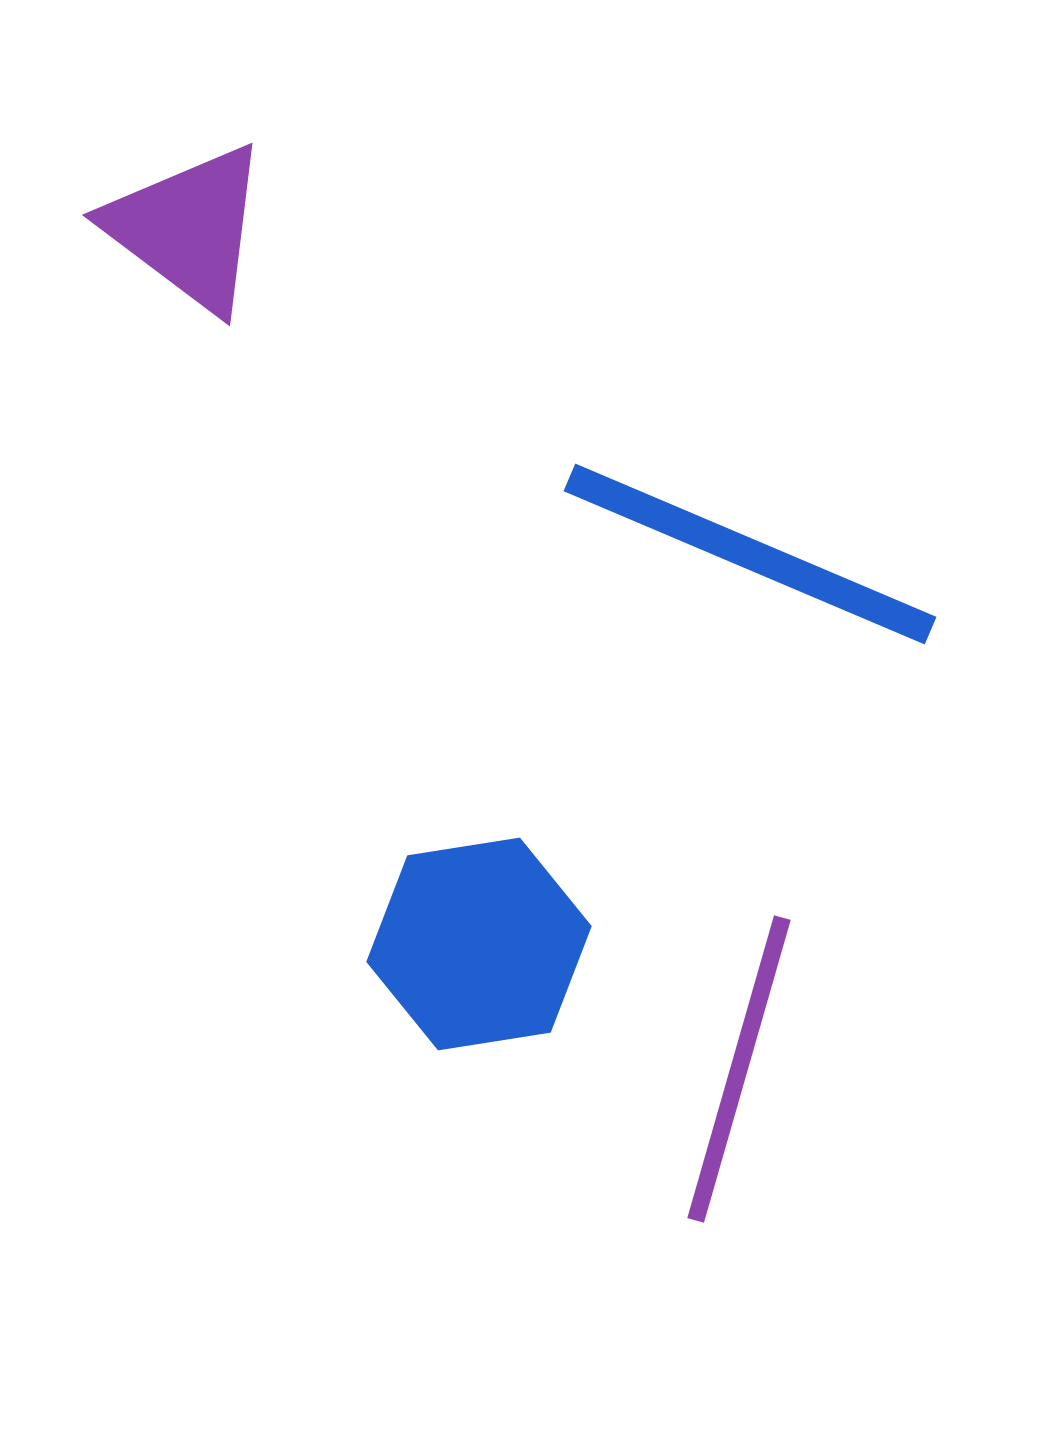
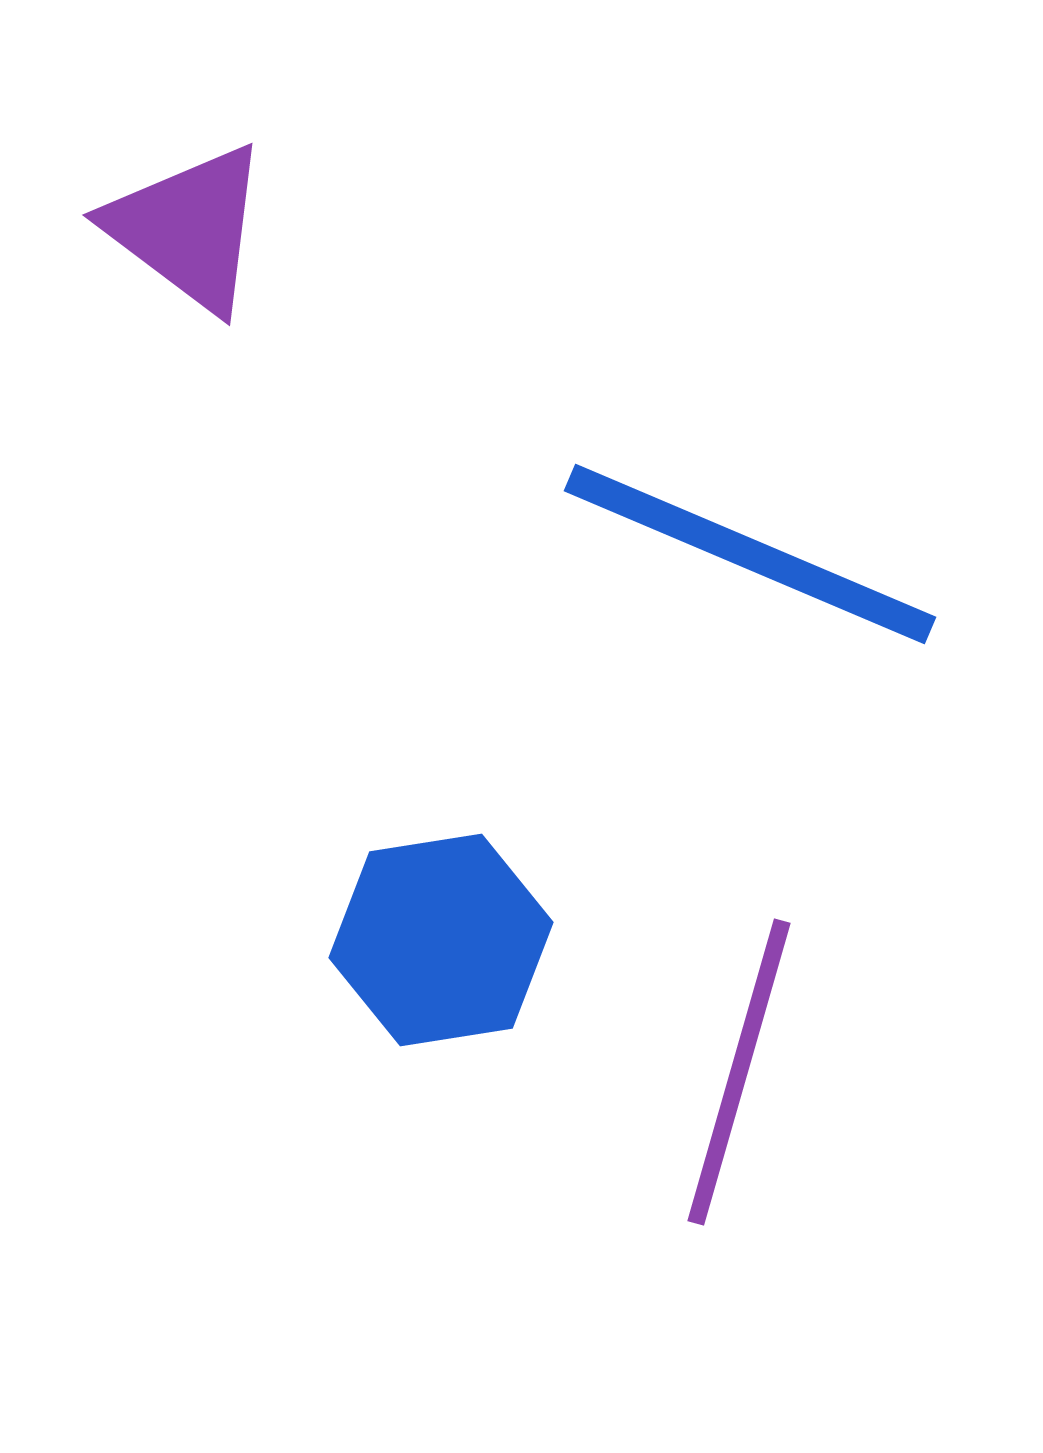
blue hexagon: moved 38 px left, 4 px up
purple line: moved 3 px down
